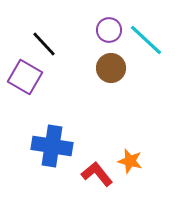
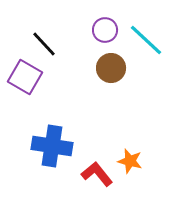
purple circle: moved 4 px left
